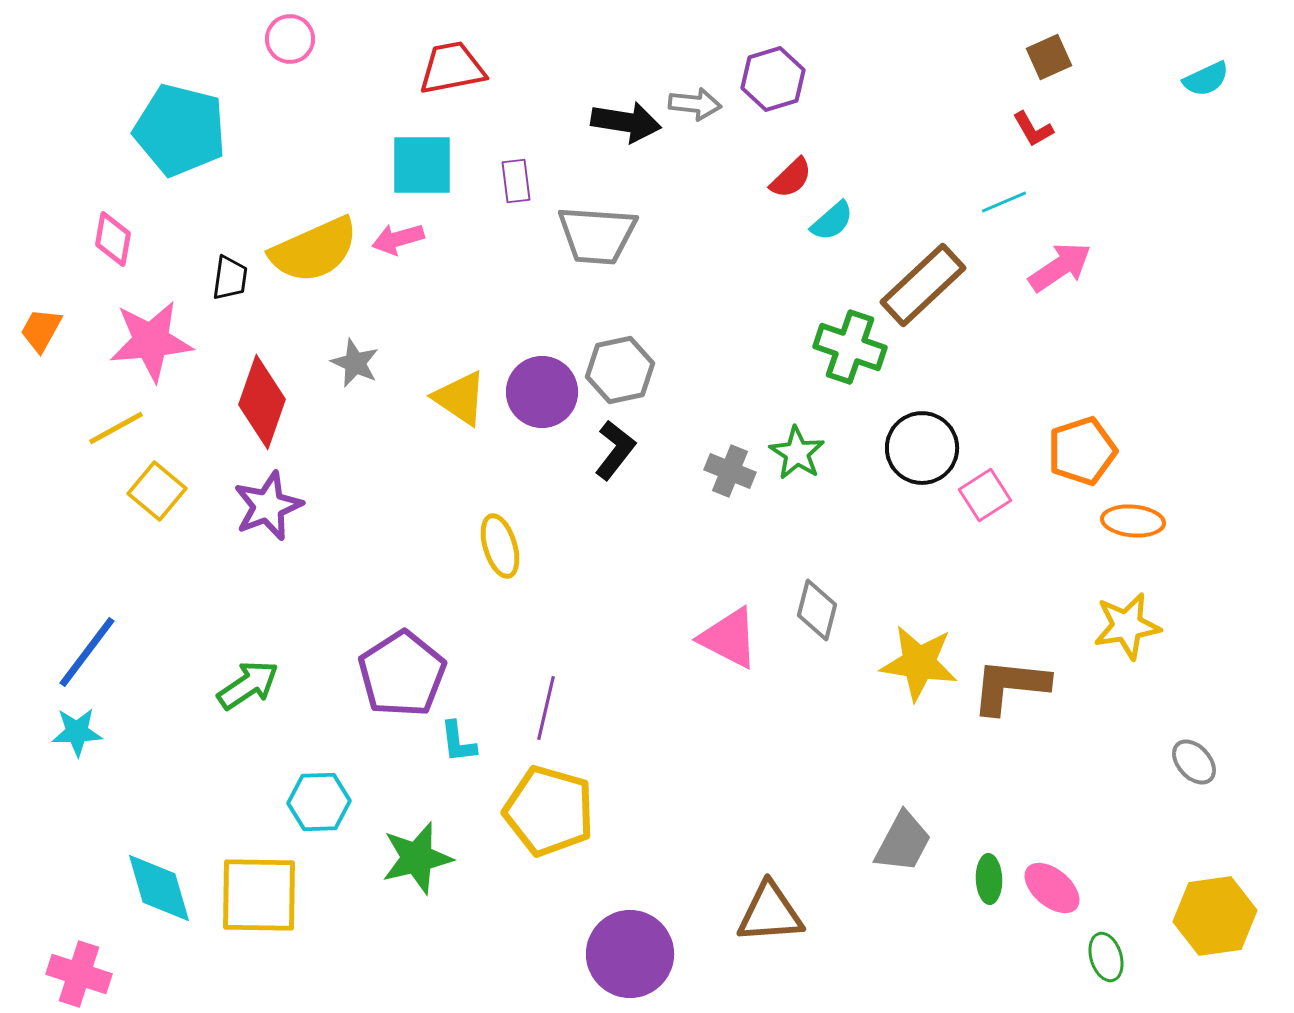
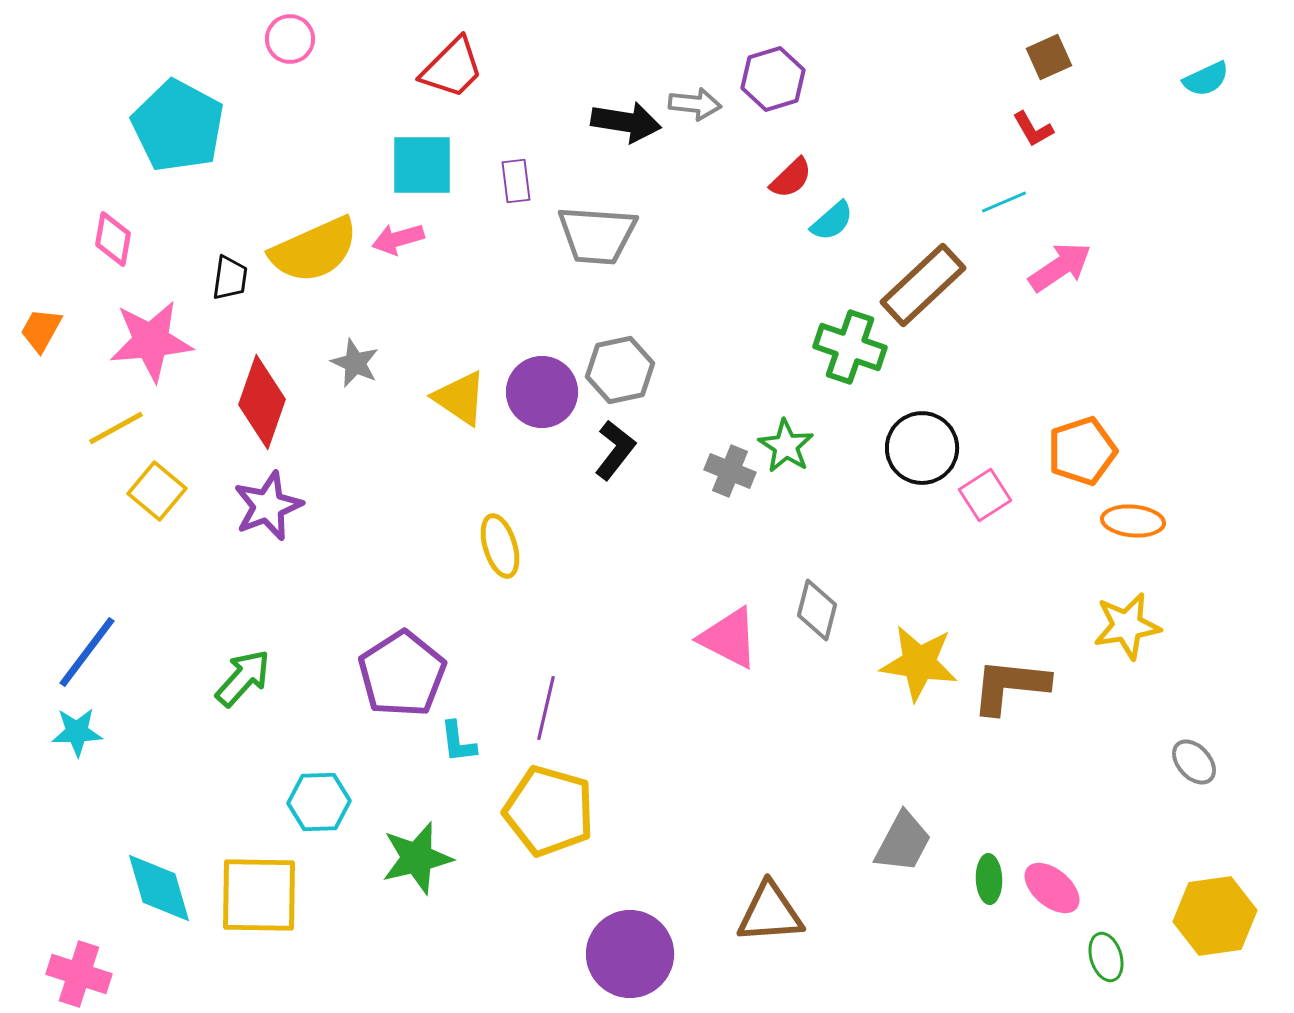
red trapezoid at (452, 68): rotated 146 degrees clockwise
cyan pentagon at (180, 130): moved 2 px left, 4 px up; rotated 14 degrees clockwise
green star at (797, 453): moved 11 px left, 7 px up
green arrow at (248, 685): moved 5 px left, 7 px up; rotated 14 degrees counterclockwise
